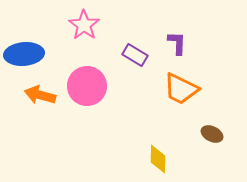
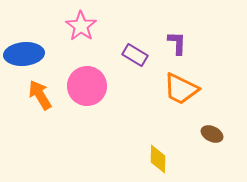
pink star: moved 3 px left, 1 px down
orange arrow: rotated 44 degrees clockwise
